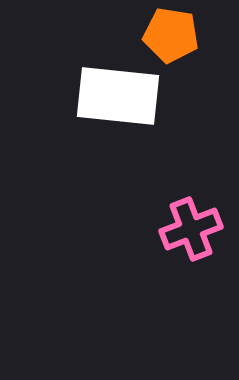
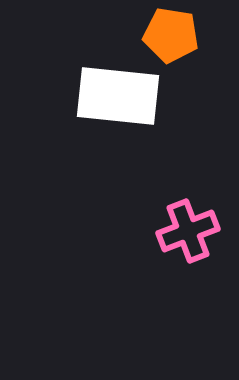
pink cross: moved 3 px left, 2 px down
